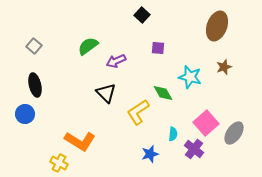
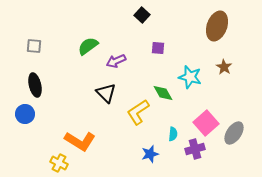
gray square: rotated 35 degrees counterclockwise
brown star: rotated 21 degrees counterclockwise
purple cross: moved 1 px right; rotated 36 degrees clockwise
